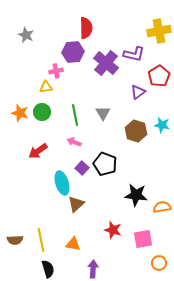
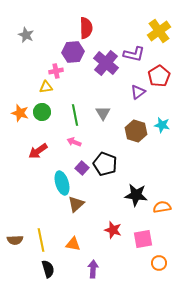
yellow cross: rotated 25 degrees counterclockwise
